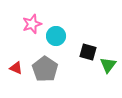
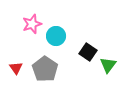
black square: rotated 18 degrees clockwise
red triangle: rotated 32 degrees clockwise
